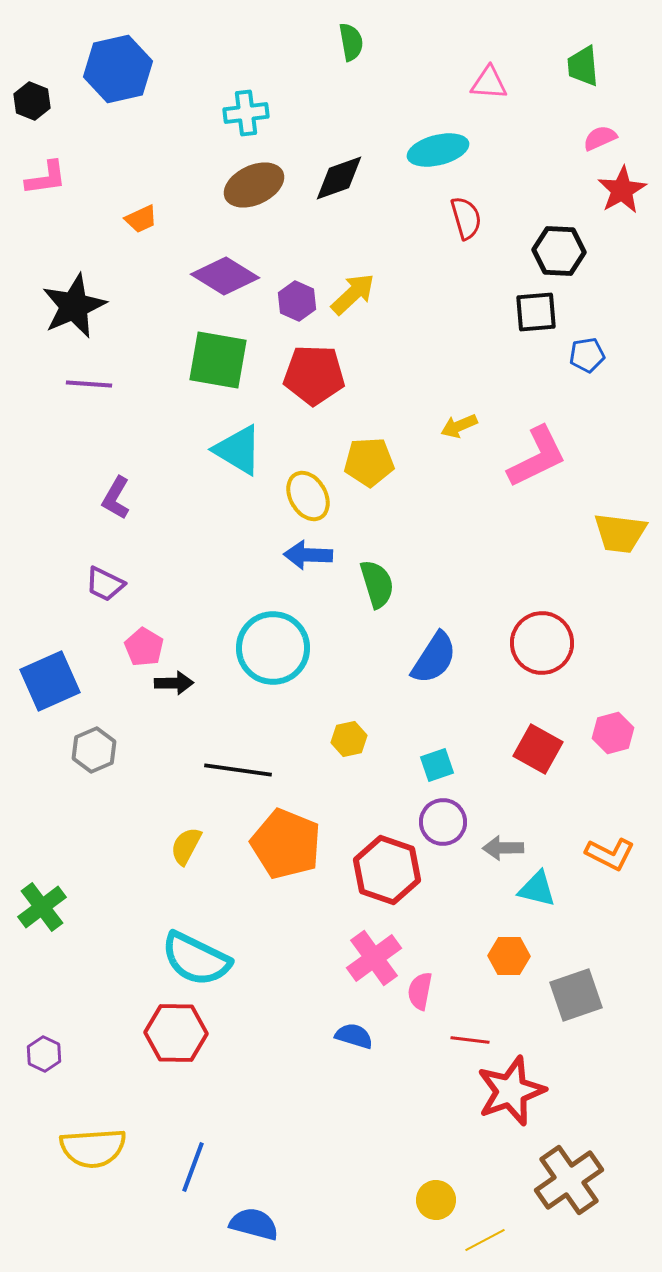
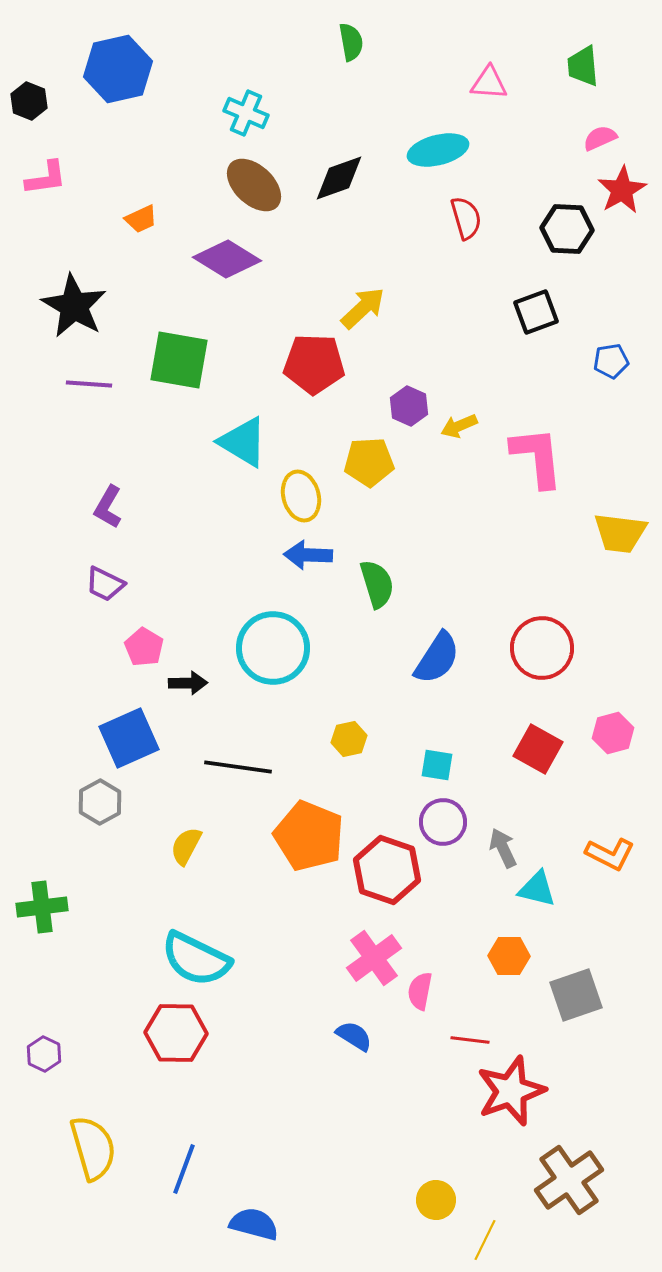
black hexagon at (32, 101): moved 3 px left
cyan cross at (246, 113): rotated 30 degrees clockwise
brown ellipse at (254, 185): rotated 68 degrees clockwise
black hexagon at (559, 251): moved 8 px right, 22 px up
purple diamond at (225, 276): moved 2 px right, 17 px up
yellow arrow at (353, 294): moved 10 px right, 14 px down
purple hexagon at (297, 301): moved 112 px right, 105 px down
black star at (74, 306): rotated 18 degrees counterclockwise
black square at (536, 312): rotated 15 degrees counterclockwise
blue pentagon at (587, 355): moved 24 px right, 6 px down
green square at (218, 360): moved 39 px left
red pentagon at (314, 375): moved 11 px up
cyan triangle at (238, 450): moved 5 px right, 8 px up
pink L-shape at (537, 457): rotated 70 degrees counterclockwise
yellow ellipse at (308, 496): moved 7 px left; rotated 15 degrees clockwise
purple L-shape at (116, 498): moved 8 px left, 9 px down
red circle at (542, 643): moved 5 px down
blue semicircle at (434, 658): moved 3 px right
blue square at (50, 681): moved 79 px right, 57 px down
black arrow at (174, 683): moved 14 px right
gray hexagon at (94, 750): moved 6 px right, 52 px down; rotated 6 degrees counterclockwise
cyan square at (437, 765): rotated 28 degrees clockwise
black line at (238, 770): moved 3 px up
orange pentagon at (286, 844): moved 23 px right, 8 px up
gray arrow at (503, 848): rotated 66 degrees clockwise
green cross at (42, 907): rotated 30 degrees clockwise
blue semicircle at (354, 1036): rotated 15 degrees clockwise
yellow semicircle at (93, 1148): rotated 102 degrees counterclockwise
blue line at (193, 1167): moved 9 px left, 2 px down
yellow line at (485, 1240): rotated 36 degrees counterclockwise
